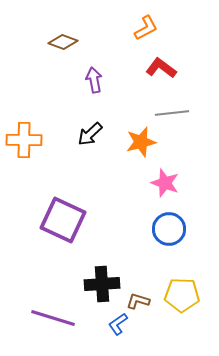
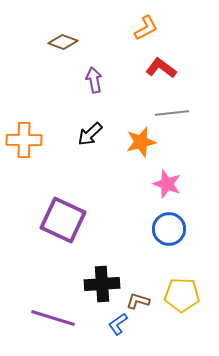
pink star: moved 2 px right, 1 px down
